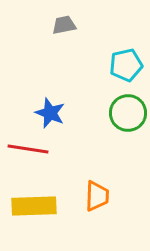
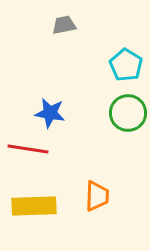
cyan pentagon: rotated 28 degrees counterclockwise
blue star: rotated 12 degrees counterclockwise
